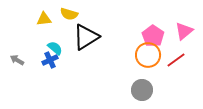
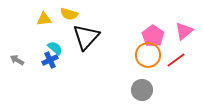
black triangle: rotated 16 degrees counterclockwise
